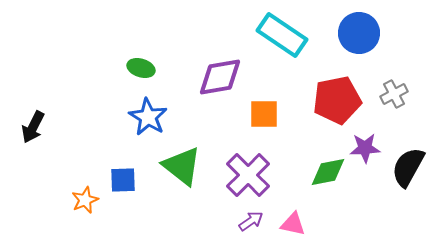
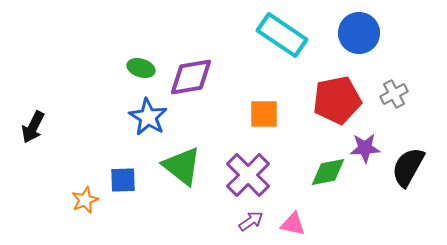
purple diamond: moved 29 px left
